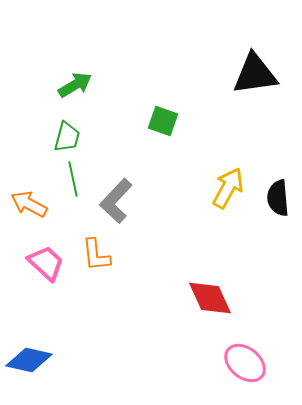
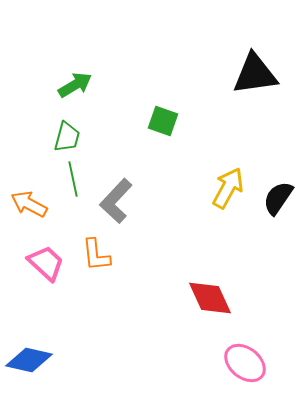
black semicircle: rotated 39 degrees clockwise
